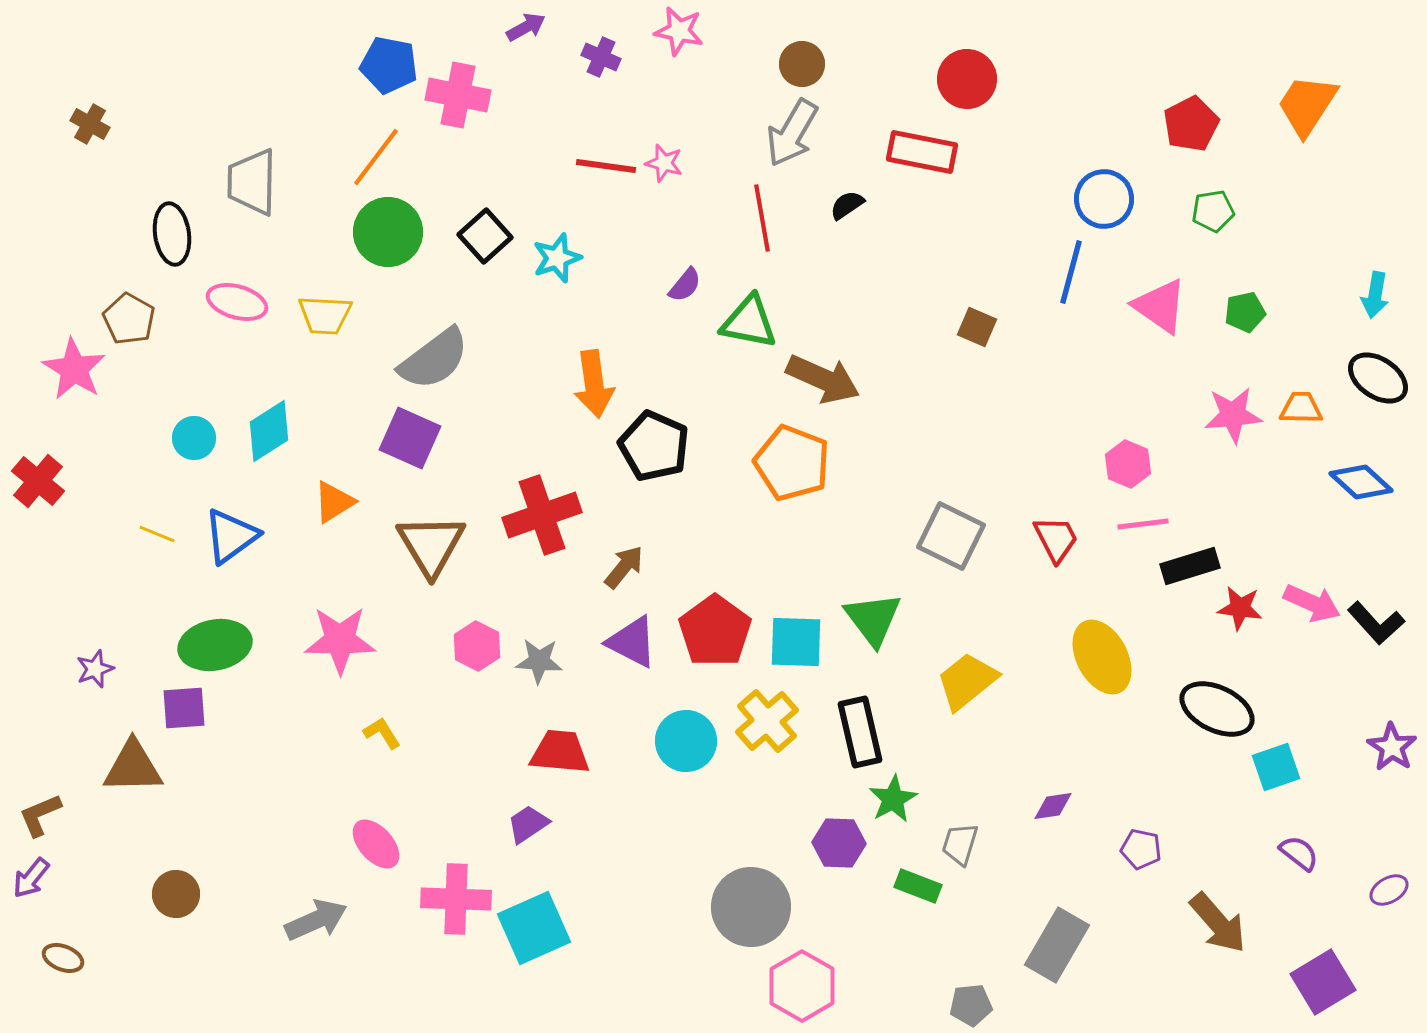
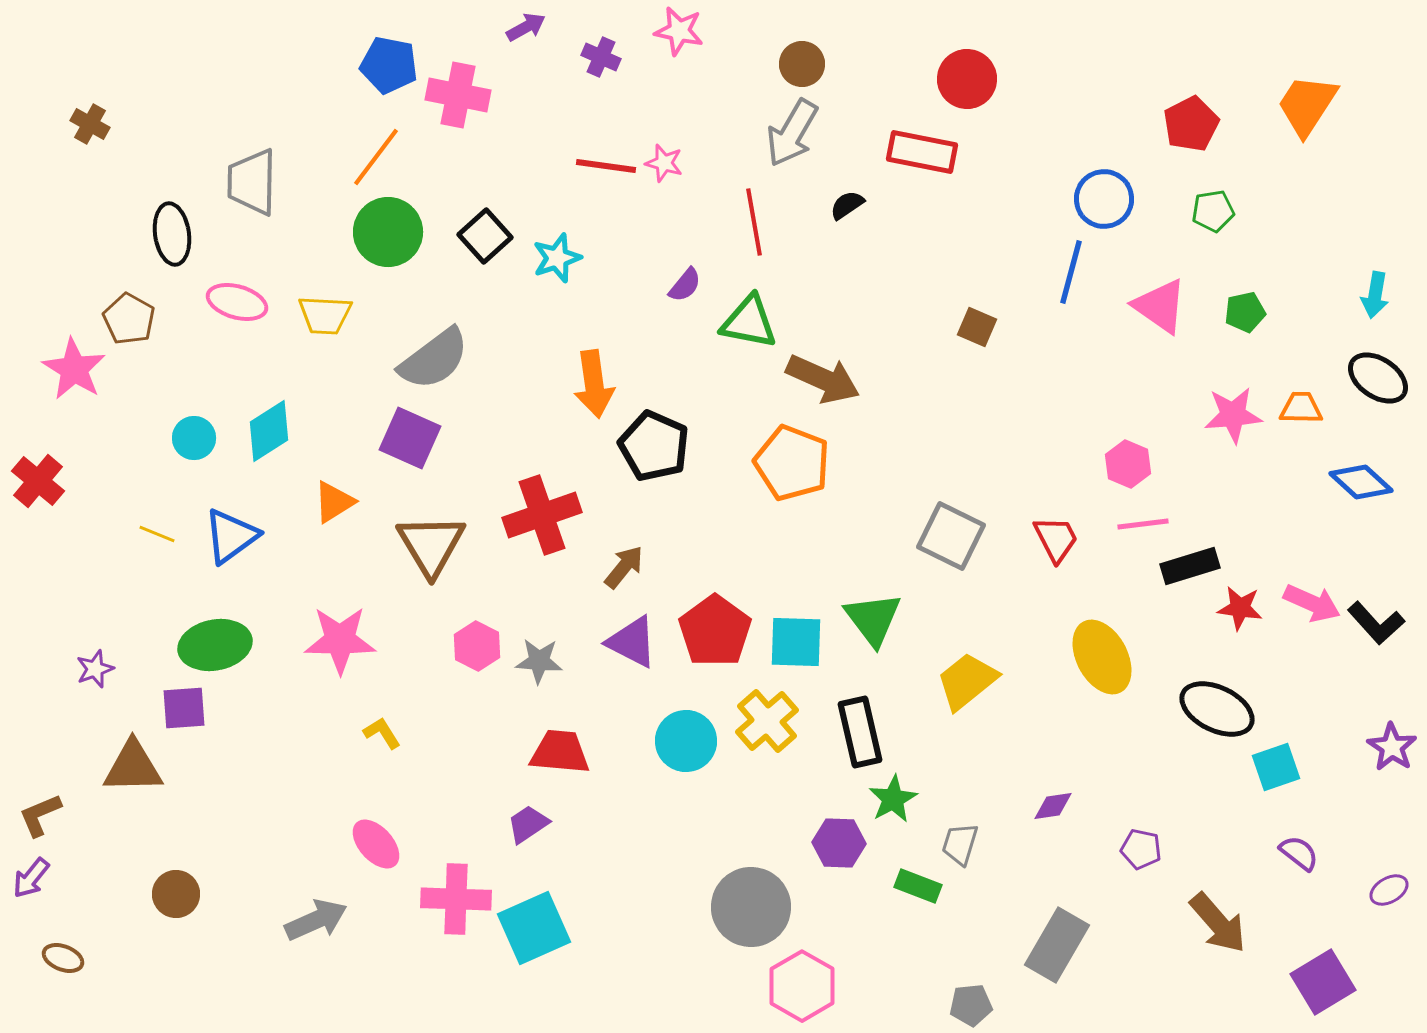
red line at (762, 218): moved 8 px left, 4 px down
